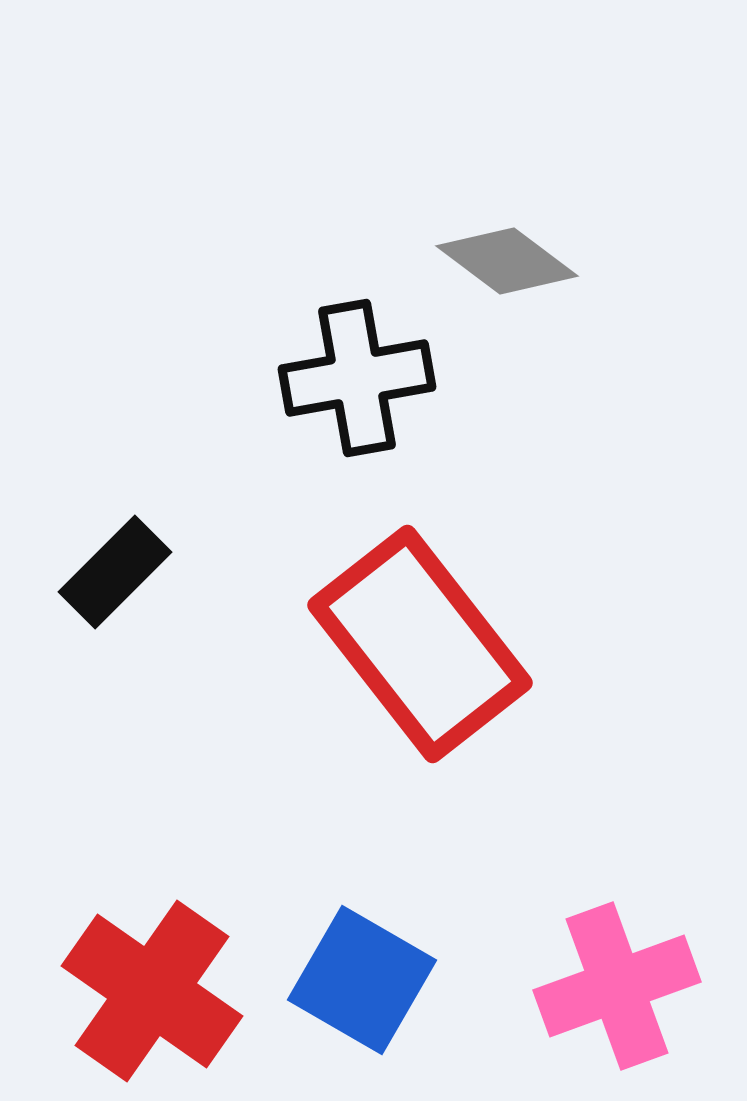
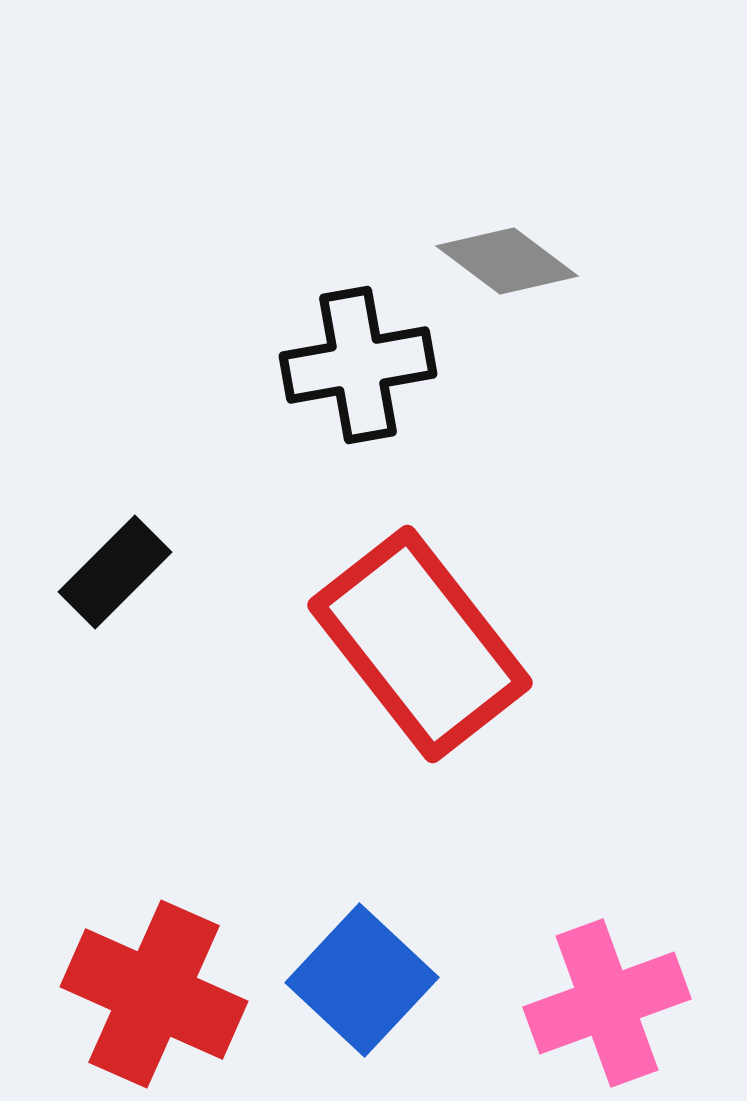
black cross: moved 1 px right, 13 px up
blue square: rotated 13 degrees clockwise
pink cross: moved 10 px left, 17 px down
red cross: moved 2 px right, 3 px down; rotated 11 degrees counterclockwise
